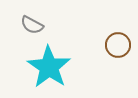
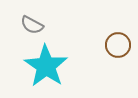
cyan star: moved 3 px left, 1 px up
